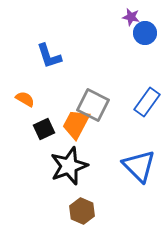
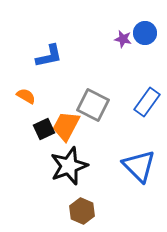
purple star: moved 8 px left, 22 px down
blue L-shape: rotated 84 degrees counterclockwise
orange semicircle: moved 1 px right, 3 px up
orange trapezoid: moved 10 px left, 2 px down
